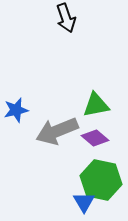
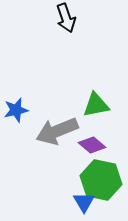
purple diamond: moved 3 px left, 7 px down
